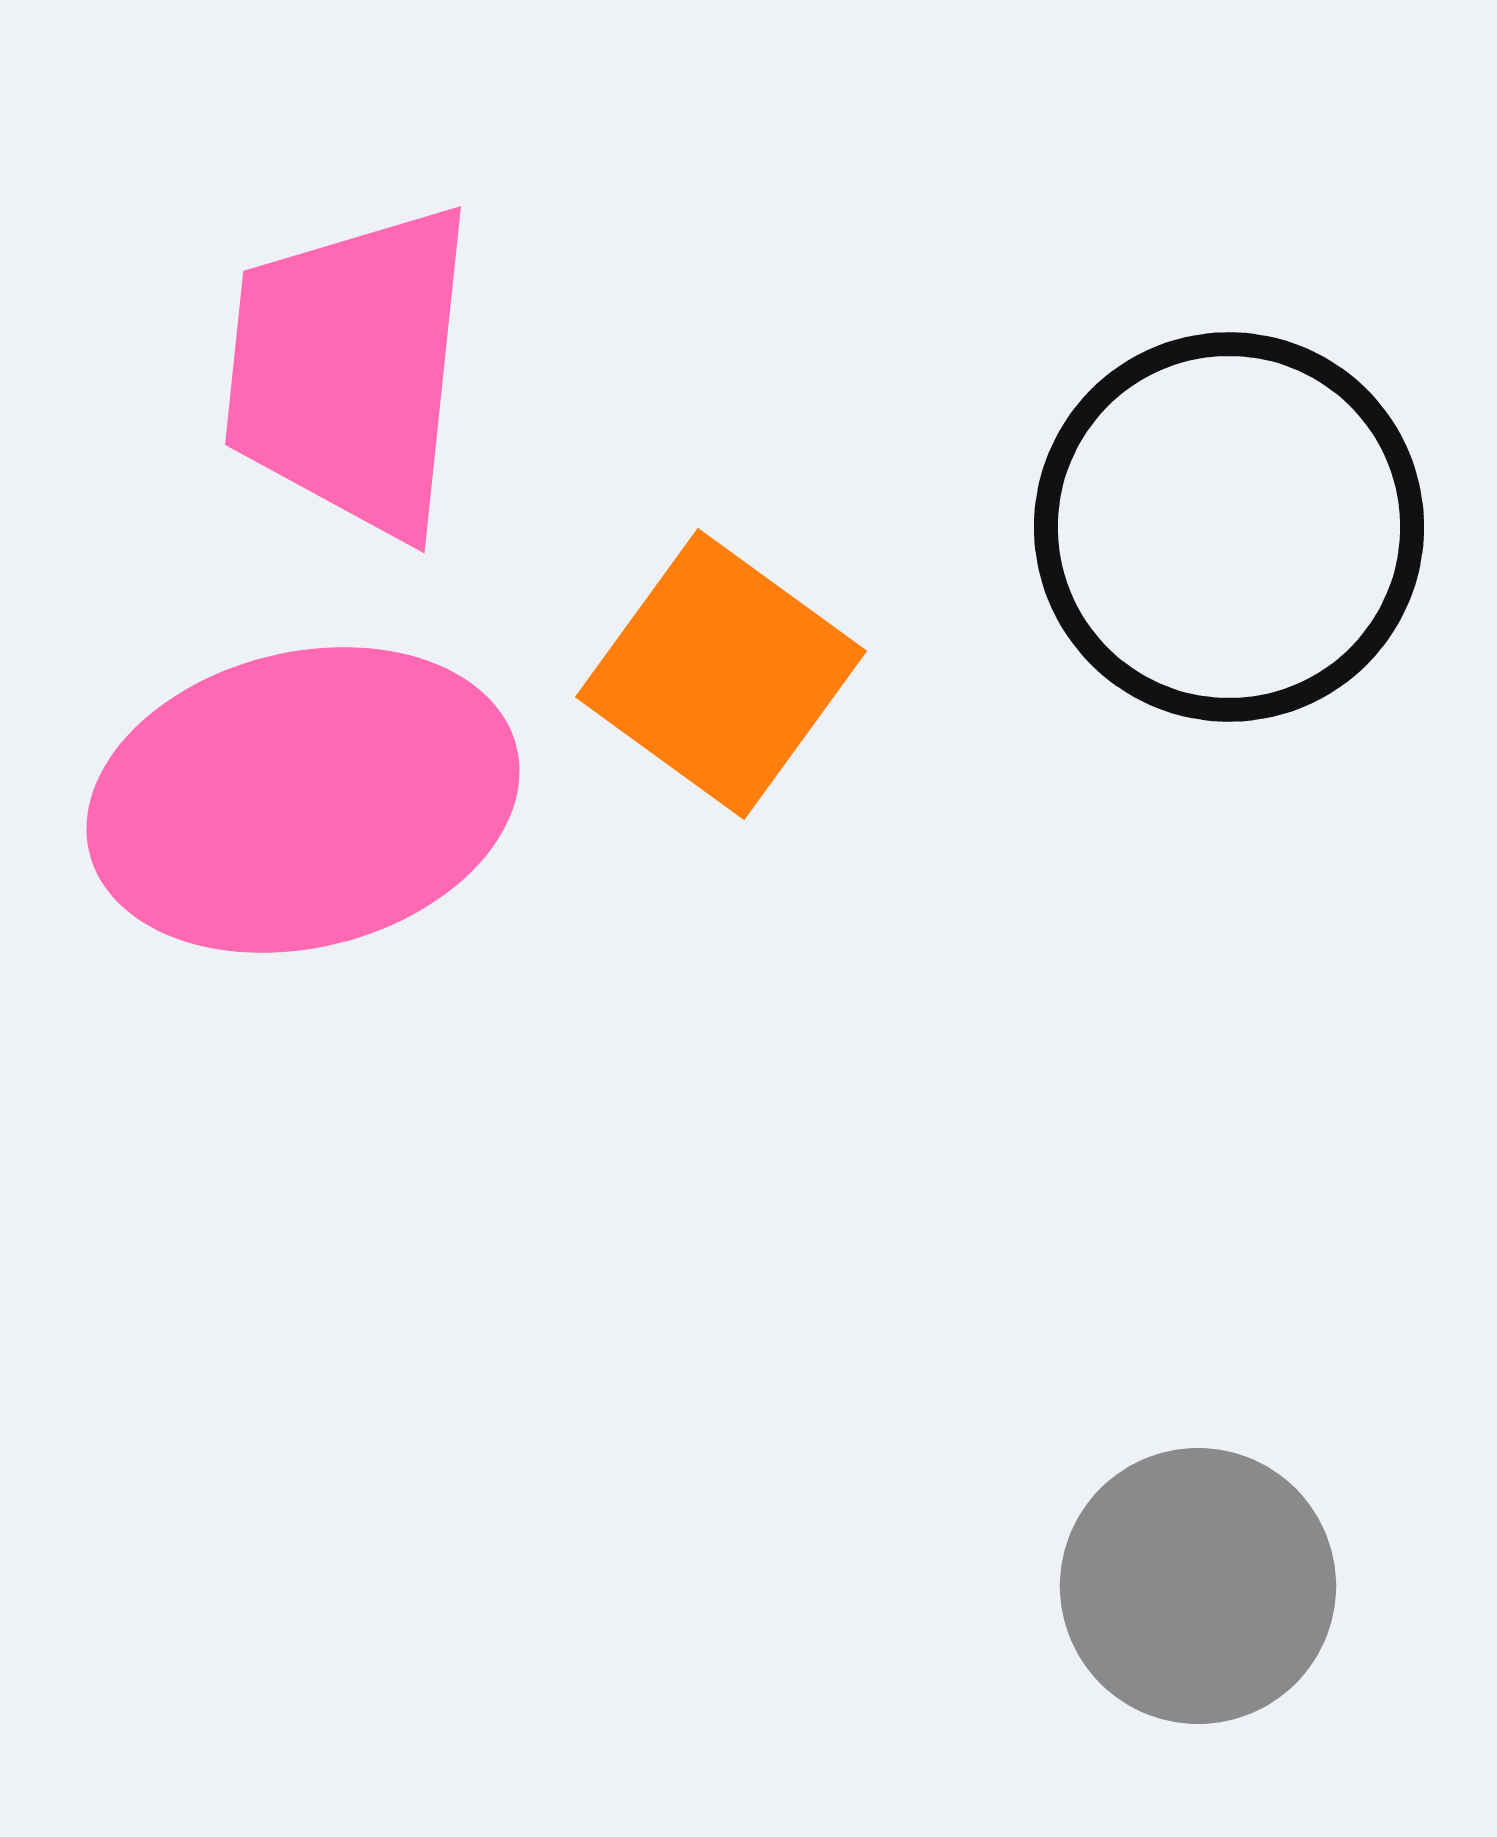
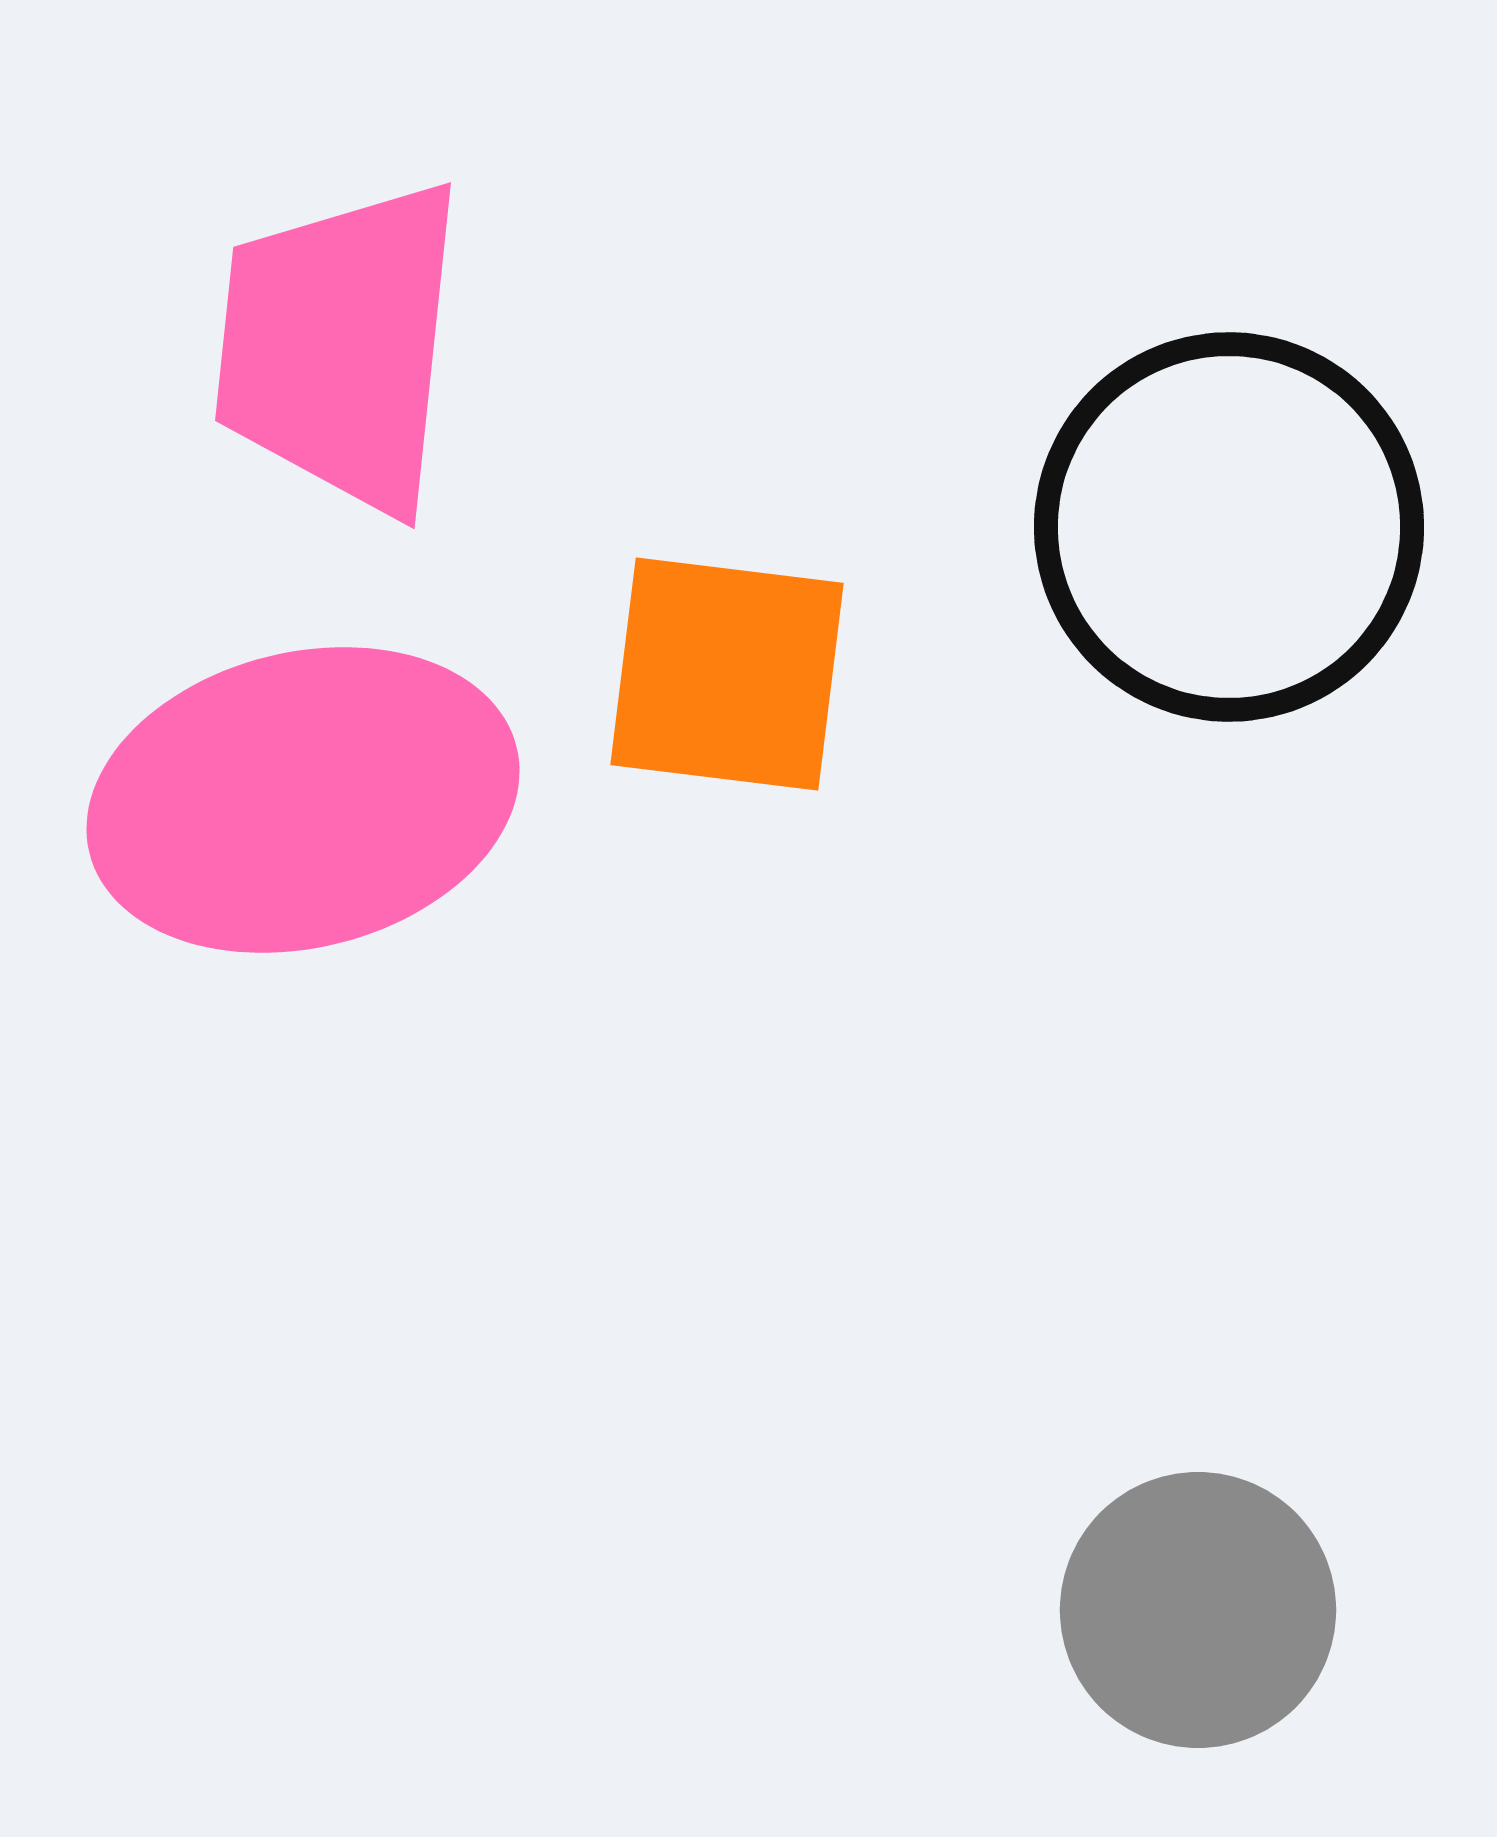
pink trapezoid: moved 10 px left, 24 px up
orange square: moved 6 px right; rotated 29 degrees counterclockwise
gray circle: moved 24 px down
